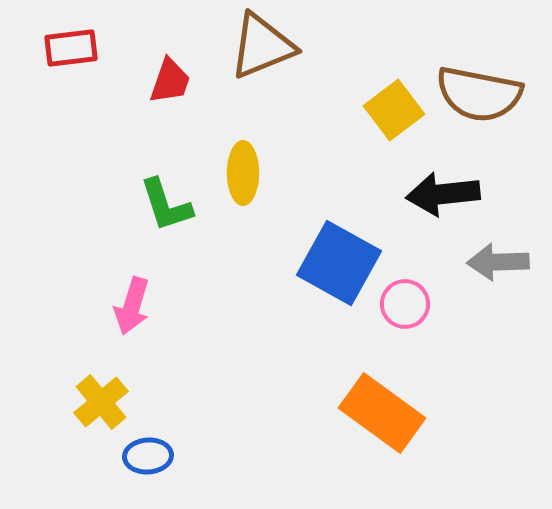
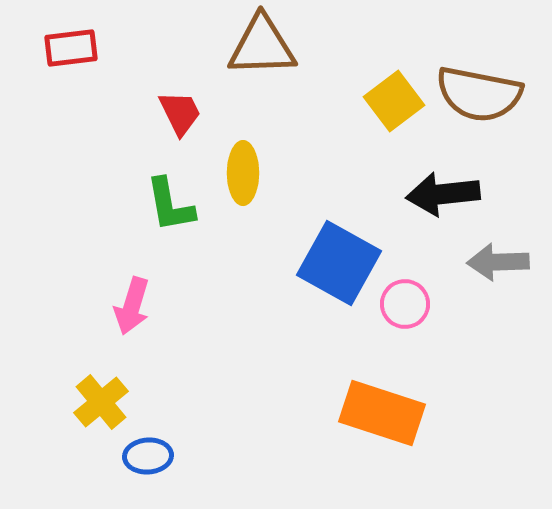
brown triangle: rotated 20 degrees clockwise
red trapezoid: moved 10 px right, 32 px down; rotated 45 degrees counterclockwise
yellow square: moved 9 px up
green L-shape: moved 4 px right; rotated 8 degrees clockwise
orange rectangle: rotated 18 degrees counterclockwise
